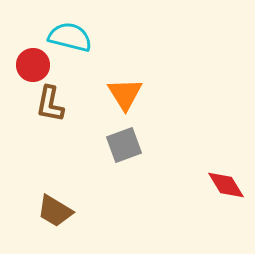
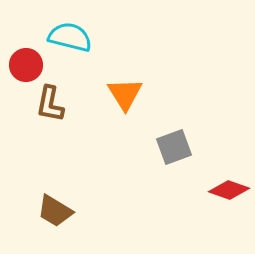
red circle: moved 7 px left
gray square: moved 50 px right, 2 px down
red diamond: moved 3 px right, 5 px down; rotated 39 degrees counterclockwise
